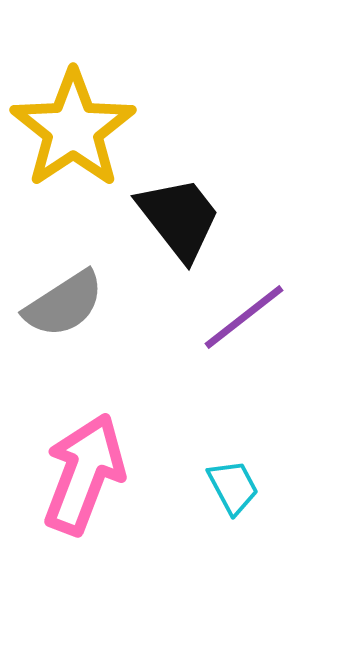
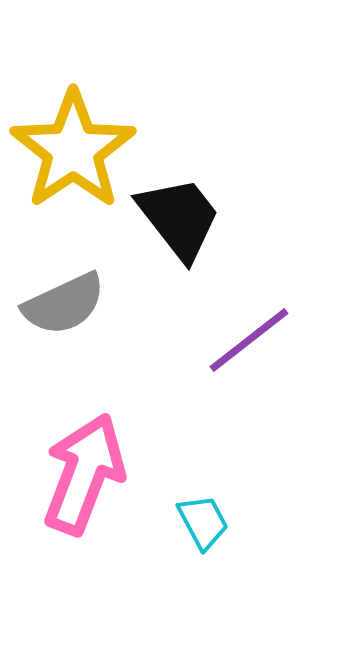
yellow star: moved 21 px down
gray semicircle: rotated 8 degrees clockwise
purple line: moved 5 px right, 23 px down
cyan trapezoid: moved 30 px left, 35 px down
